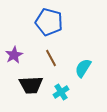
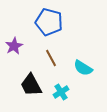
purple star: moved 9 px up
cyan semicircle: rotated 90 degrees counterclockwise
black trapezoid: rotated 65 degrees clockwise
